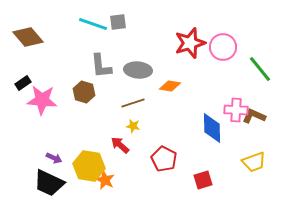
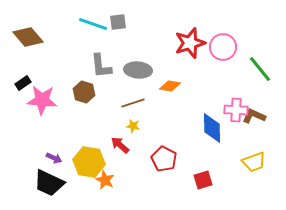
yellow hexagon: moved 4 px up
